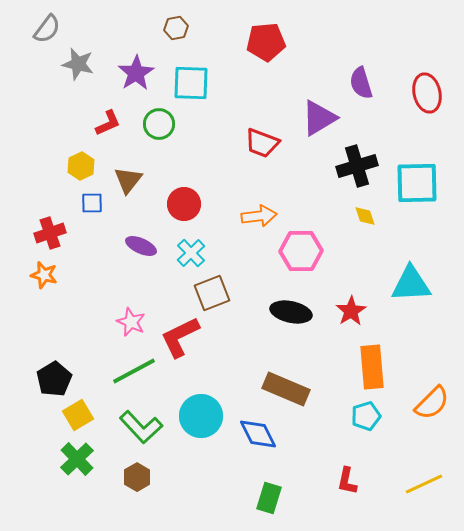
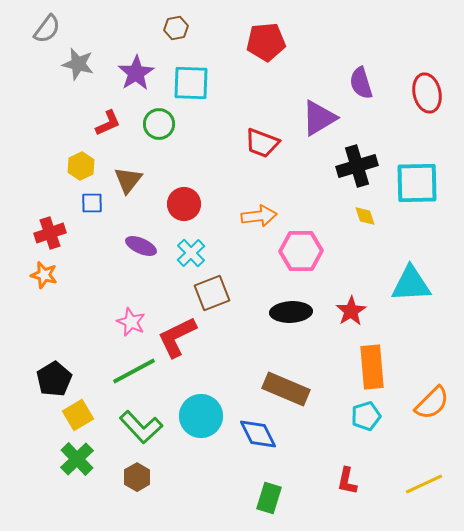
black ellipse at (291, 312): rotated 15 degrees counterclockwise
red L-shape at (180, 337): moved 3 px left
